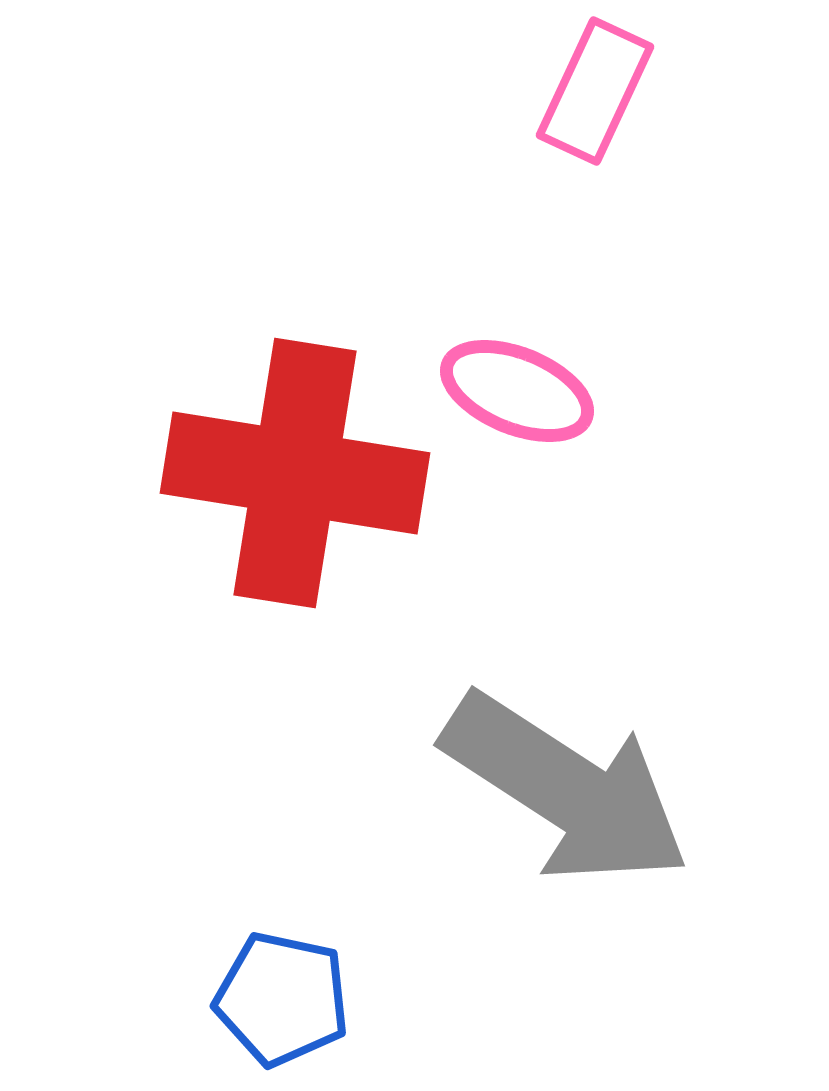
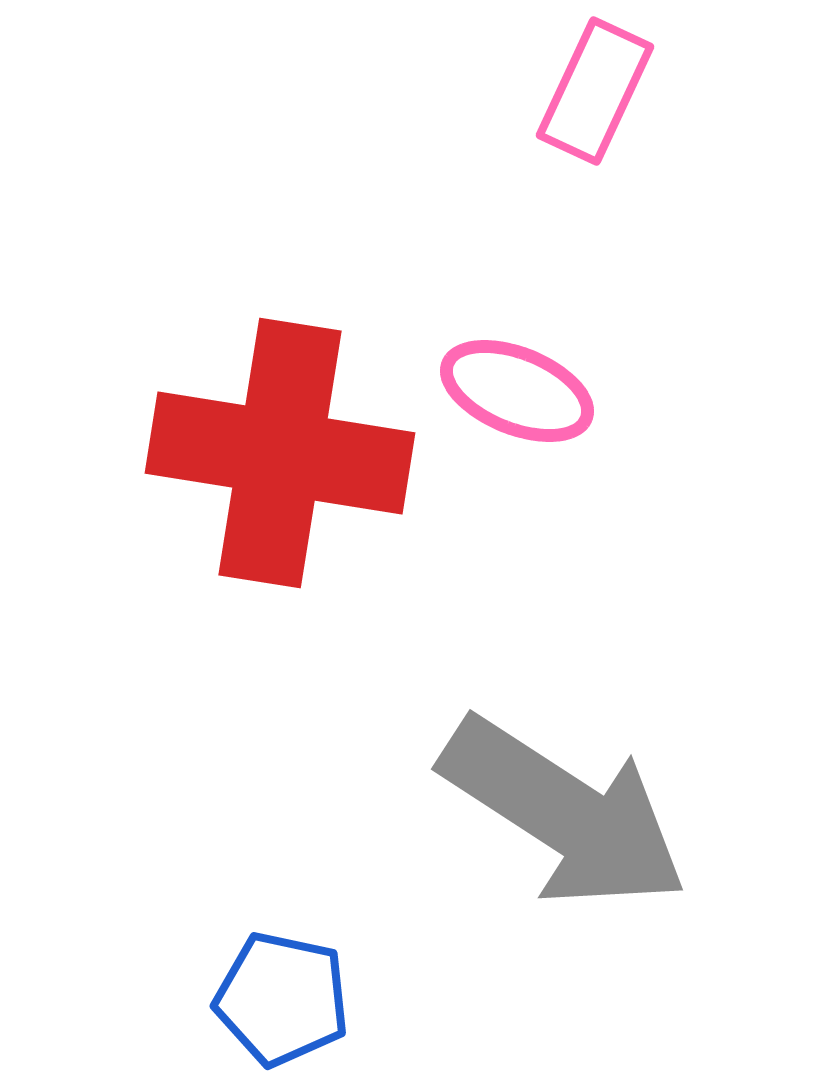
red cross: moved 15 px left, 20 px up
gray arrow: moved 2 px left, 24 px down
